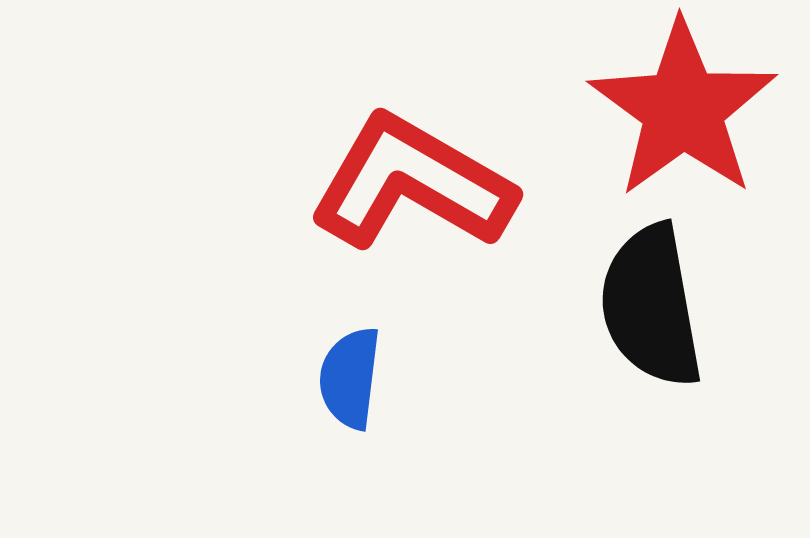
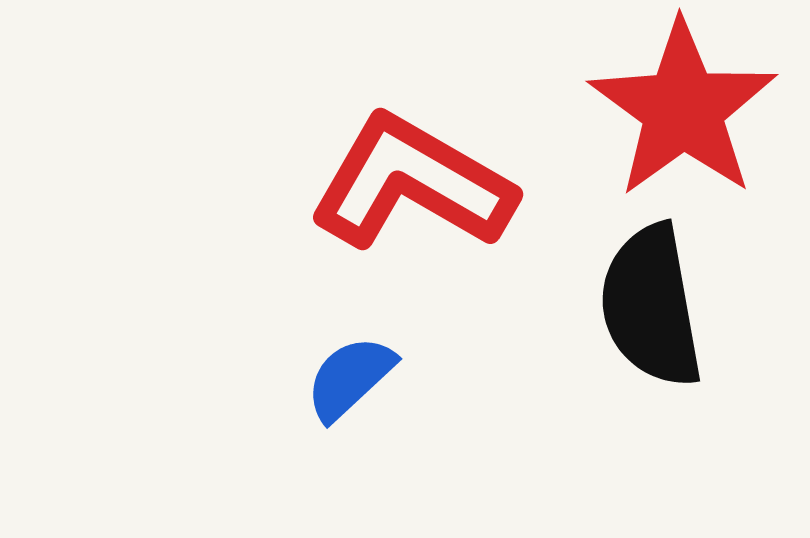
blue semicircle: rotated 40 degrees clockwise
